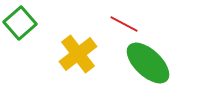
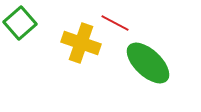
red line: moved 9 px left, 1 px up
yellow cross: moved 3 px right, 11 px up; rotated 33 degrees counterclockwise
